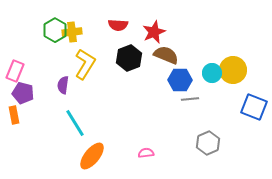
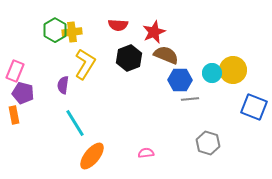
gray hexagon: rotated 20 degrees counterclockwise
